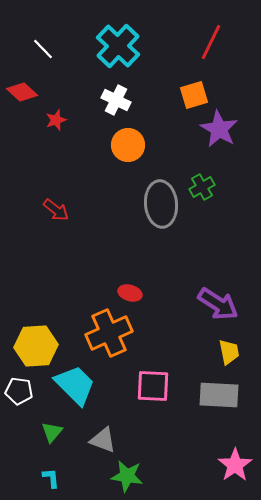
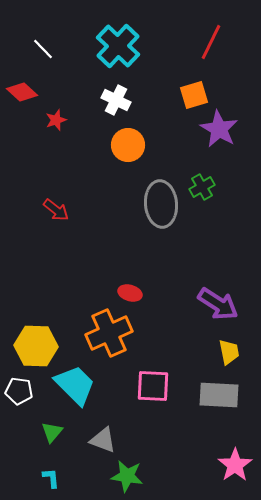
yellow hexagon: rotated 6 degrees clockwise
